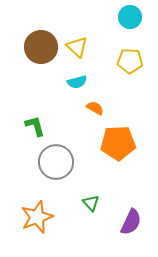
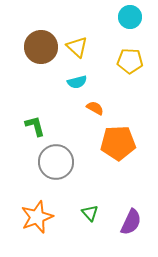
green triangle: moved 1 px left, 10 px down
